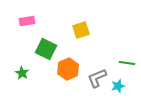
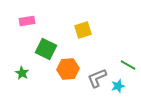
yellow square: moved 2 px right
green line: moved 1 px right, 2 px down; rotated 21 degrees clockwise
orange hexagon: rotated 20 degrees clockwise
